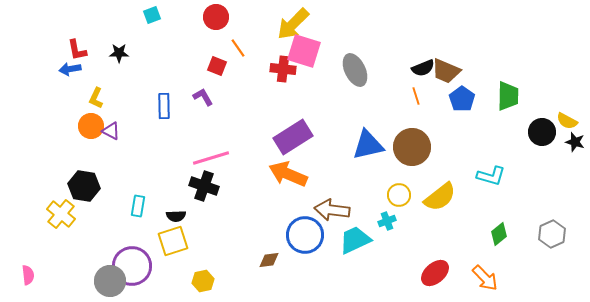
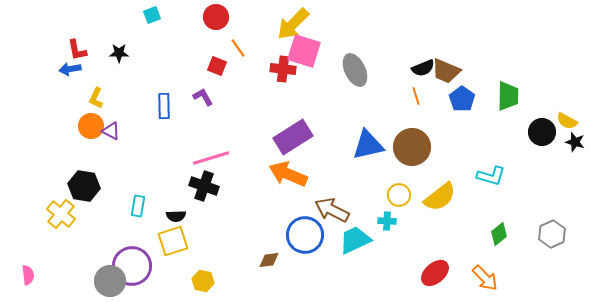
brown arrow at (332, 210): rotated 20 degrees clockwise
cyan cross at (387, 221): rotated 24 degrees clockwise
yellow hexagon at (203, 281): rotated 25 degrees clockwise
